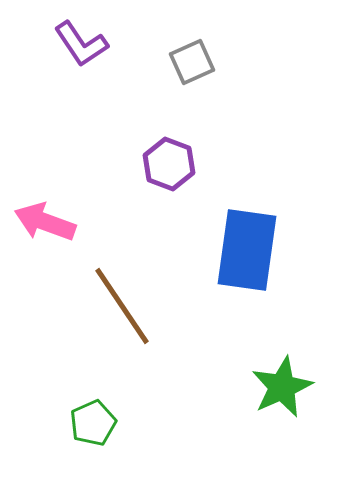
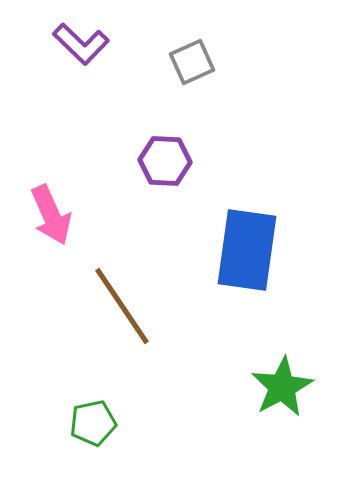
purple L-shape: rotated 12 degrees counterclockwise
purple hexagon: moved 4 px left, 3 px up; rotated 18 degrees counterclockwise
pink arrow: moved 6 px right, 7 px up; rotated 134 degrees counterclockwise
green star: rotated 4 degrees counterclockwise
green pentagon: rotated 12 degrees clockwise
